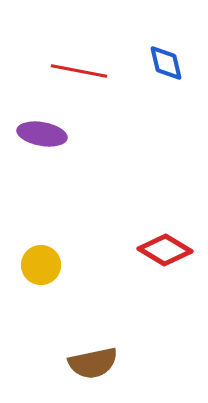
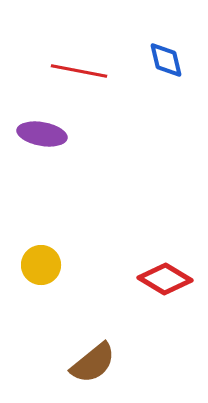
blue diamond: moved 3 px up
red diamond: moved 29 px down
brown semicircle: rotated 27 degrees counterclockwise
